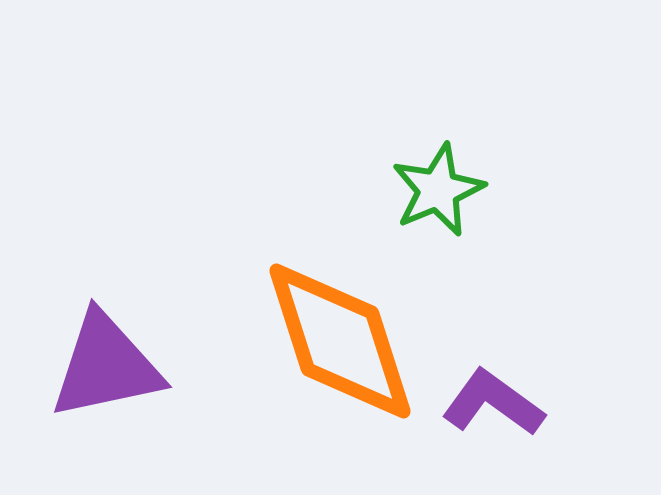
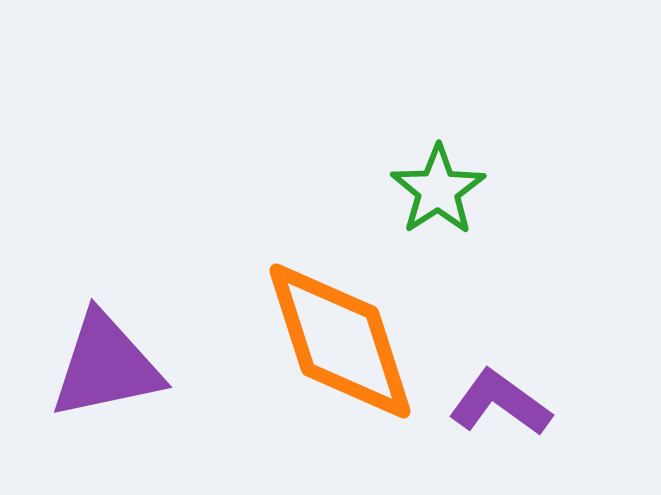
green star: rotated 10 degrees counterclockwise
purple L-shape: moved 7 px right
